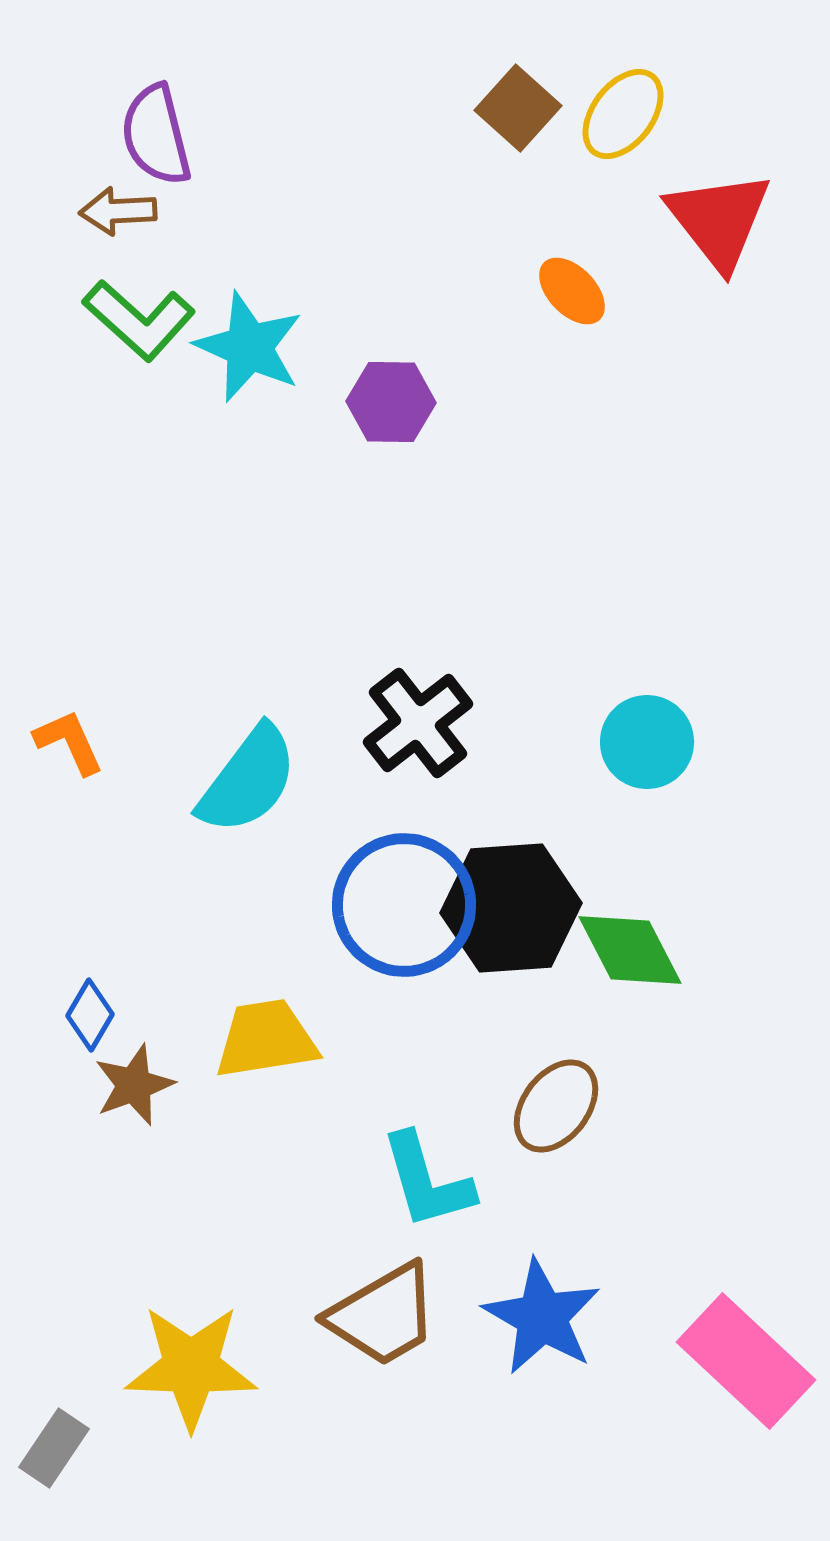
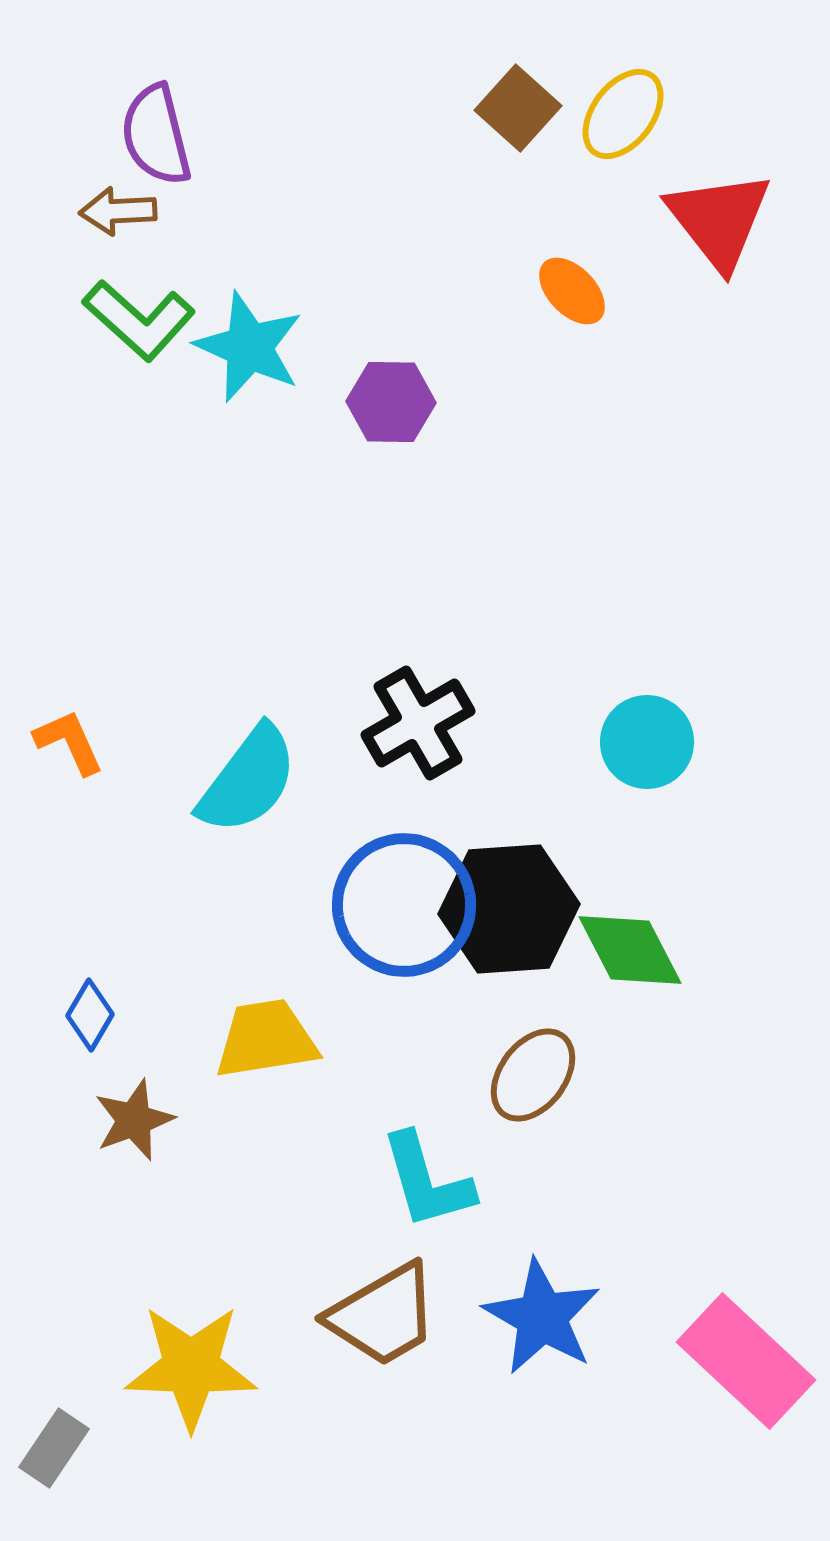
black cross: rotated 8 degrees clockwise
black hexagon: moved 2 px left, 1 px down
brown star: moved 35 px down
brown ellipse: moved 23 px left, 31 px up
